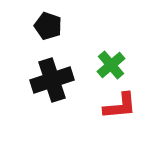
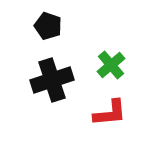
red L-shape: moved 10 px left, 7 px down
